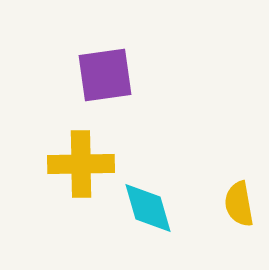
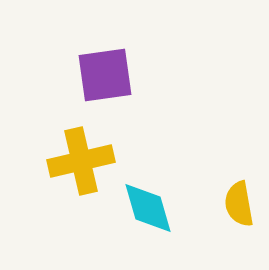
yellow cross: moved 3 px up; rotated 12 degrees counterclockwise
